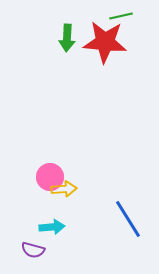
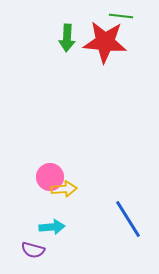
green line: rotated 20 degrees clockwise
